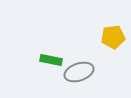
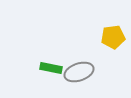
green rectangle: moved 8 px down
